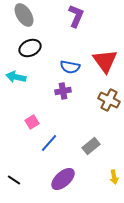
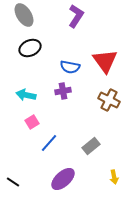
purple L-shape: rotated 10 degrees clockwise
cyan arrow: moved 10 px right, 18 px down
black line: moved 1 px left, 2 px down
